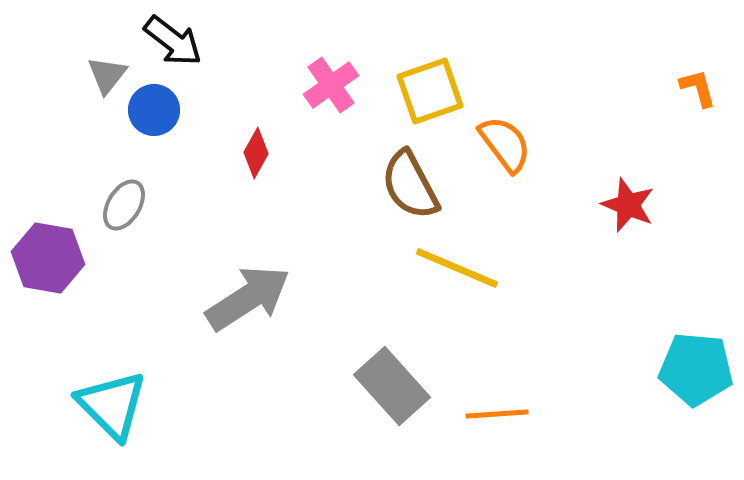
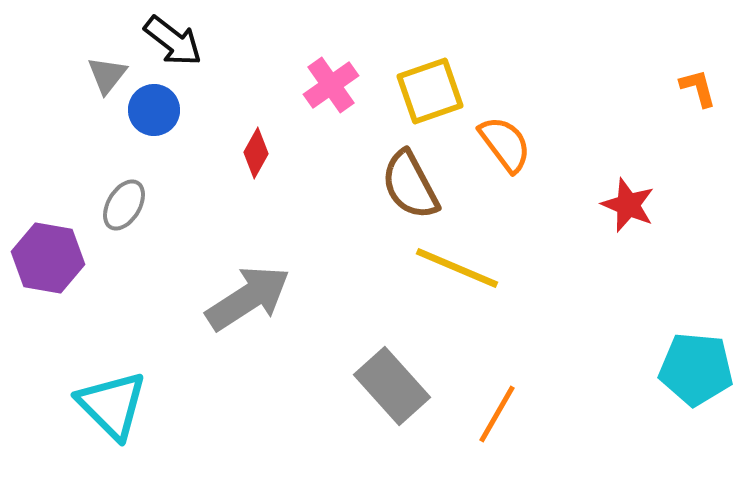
orange line: rotated 56 degrees counterclockwise
